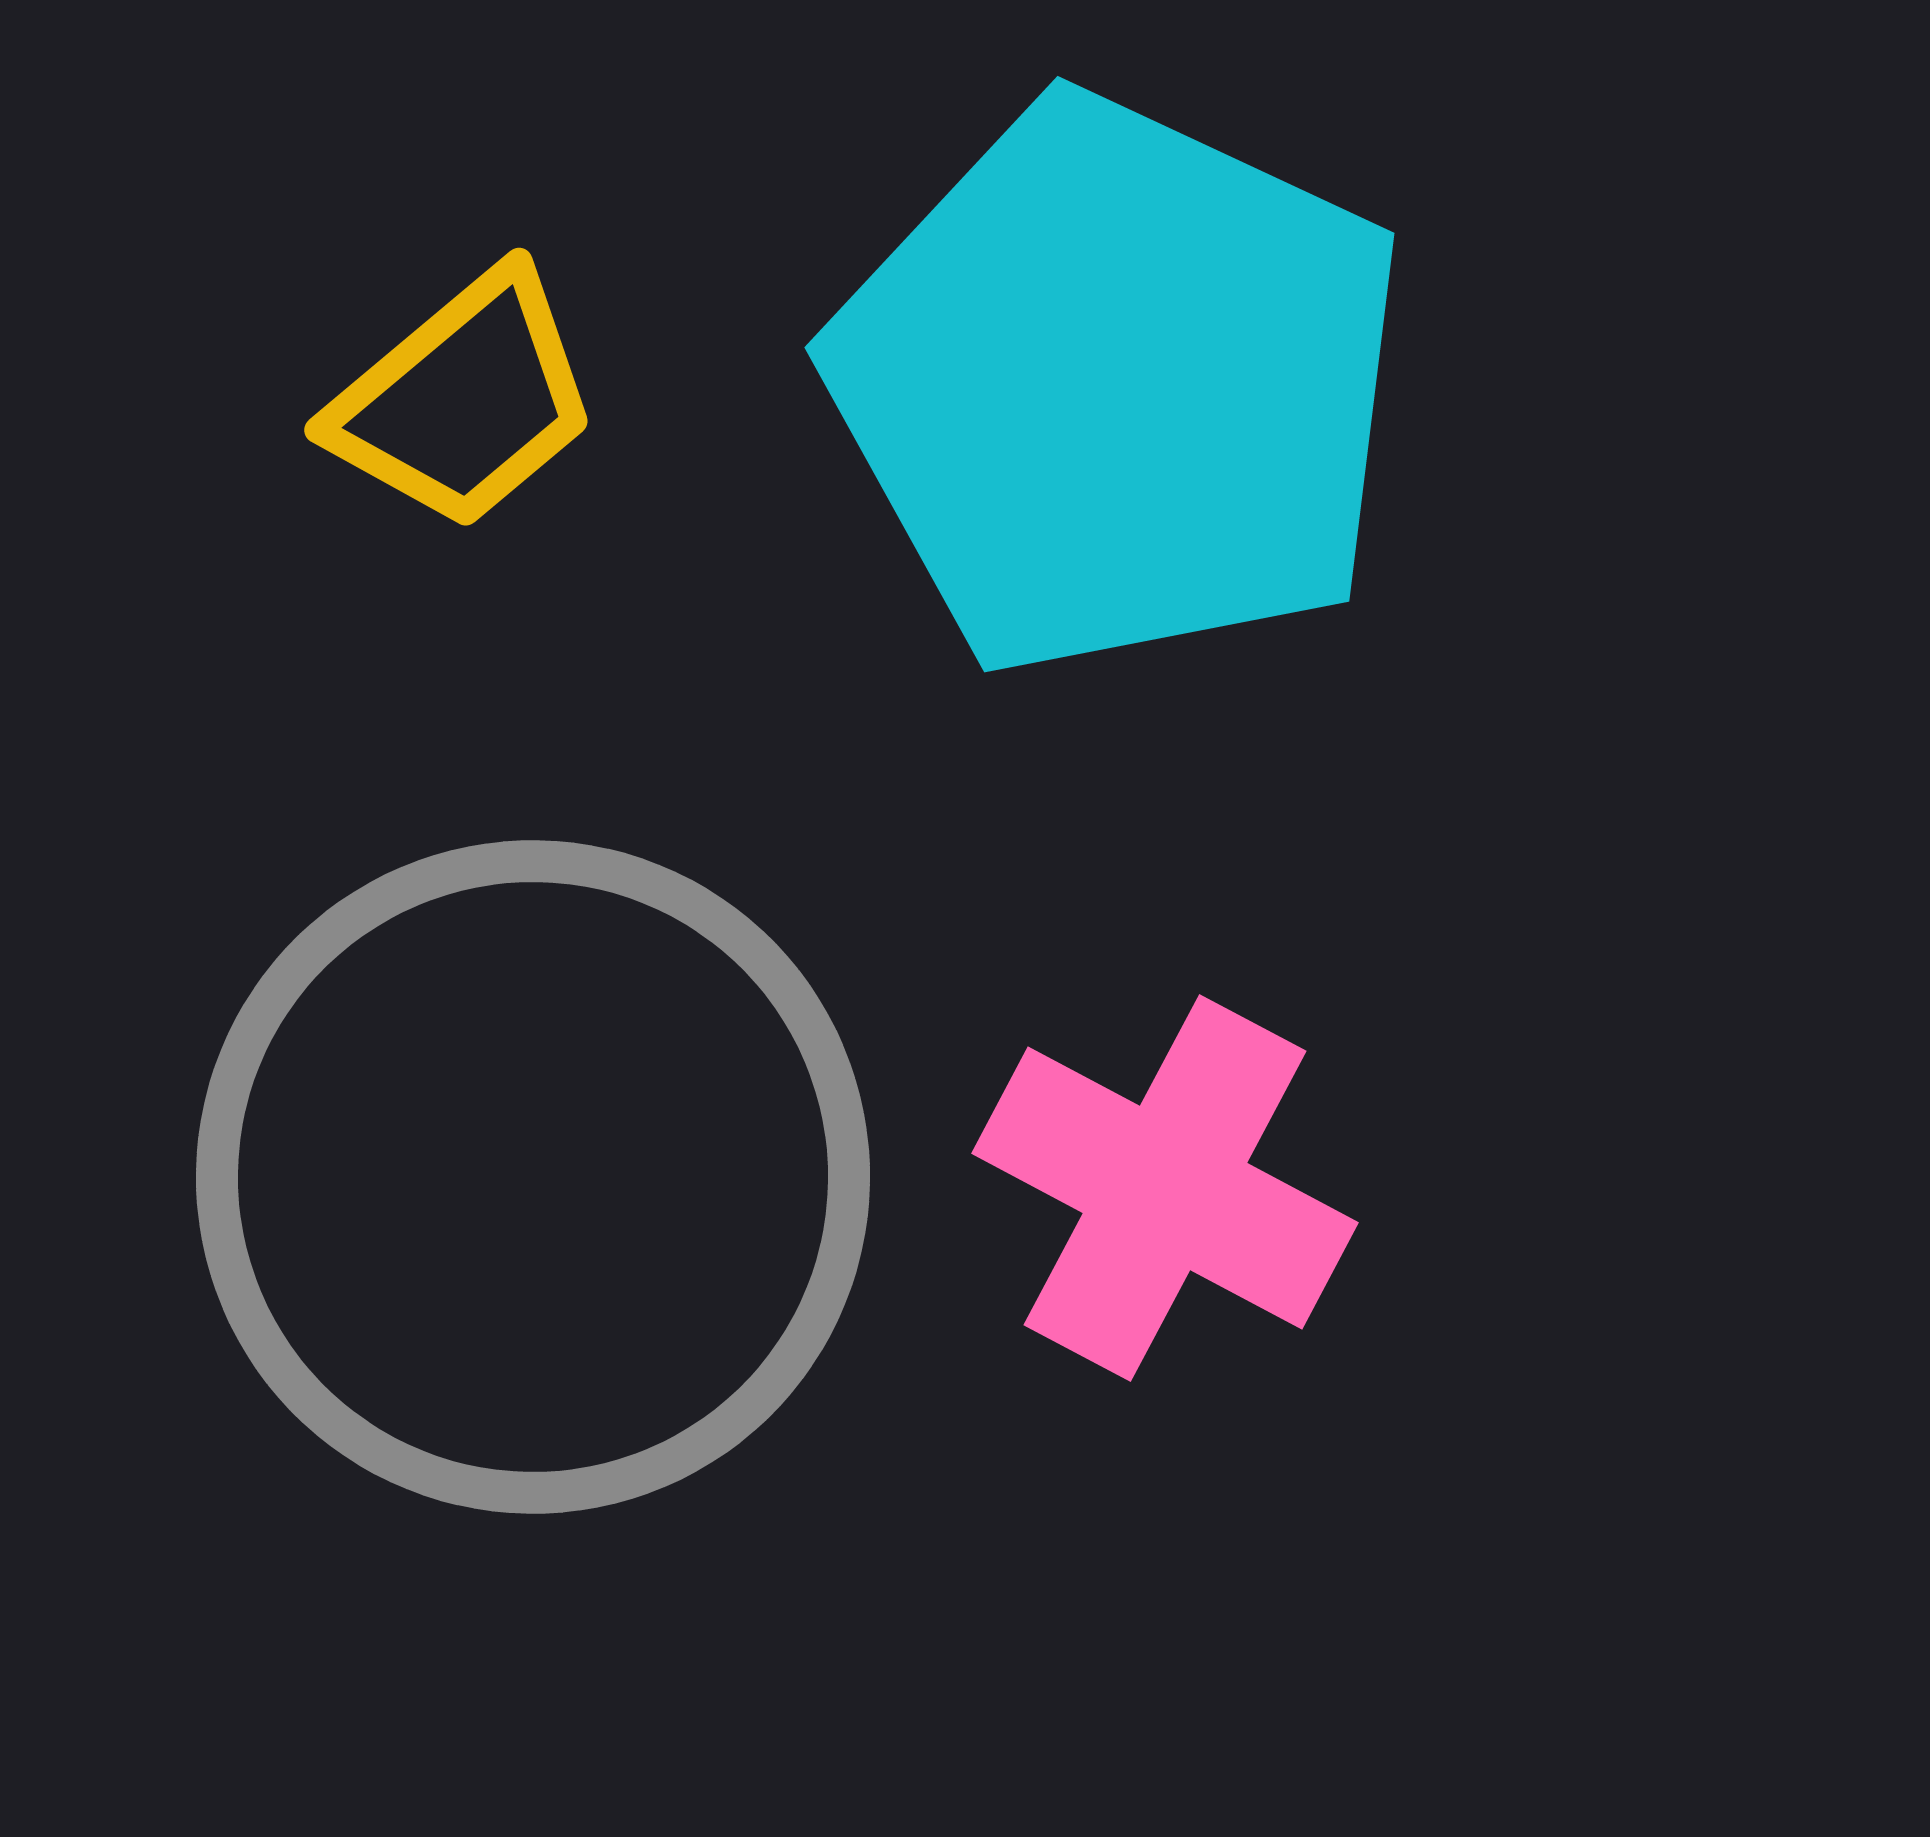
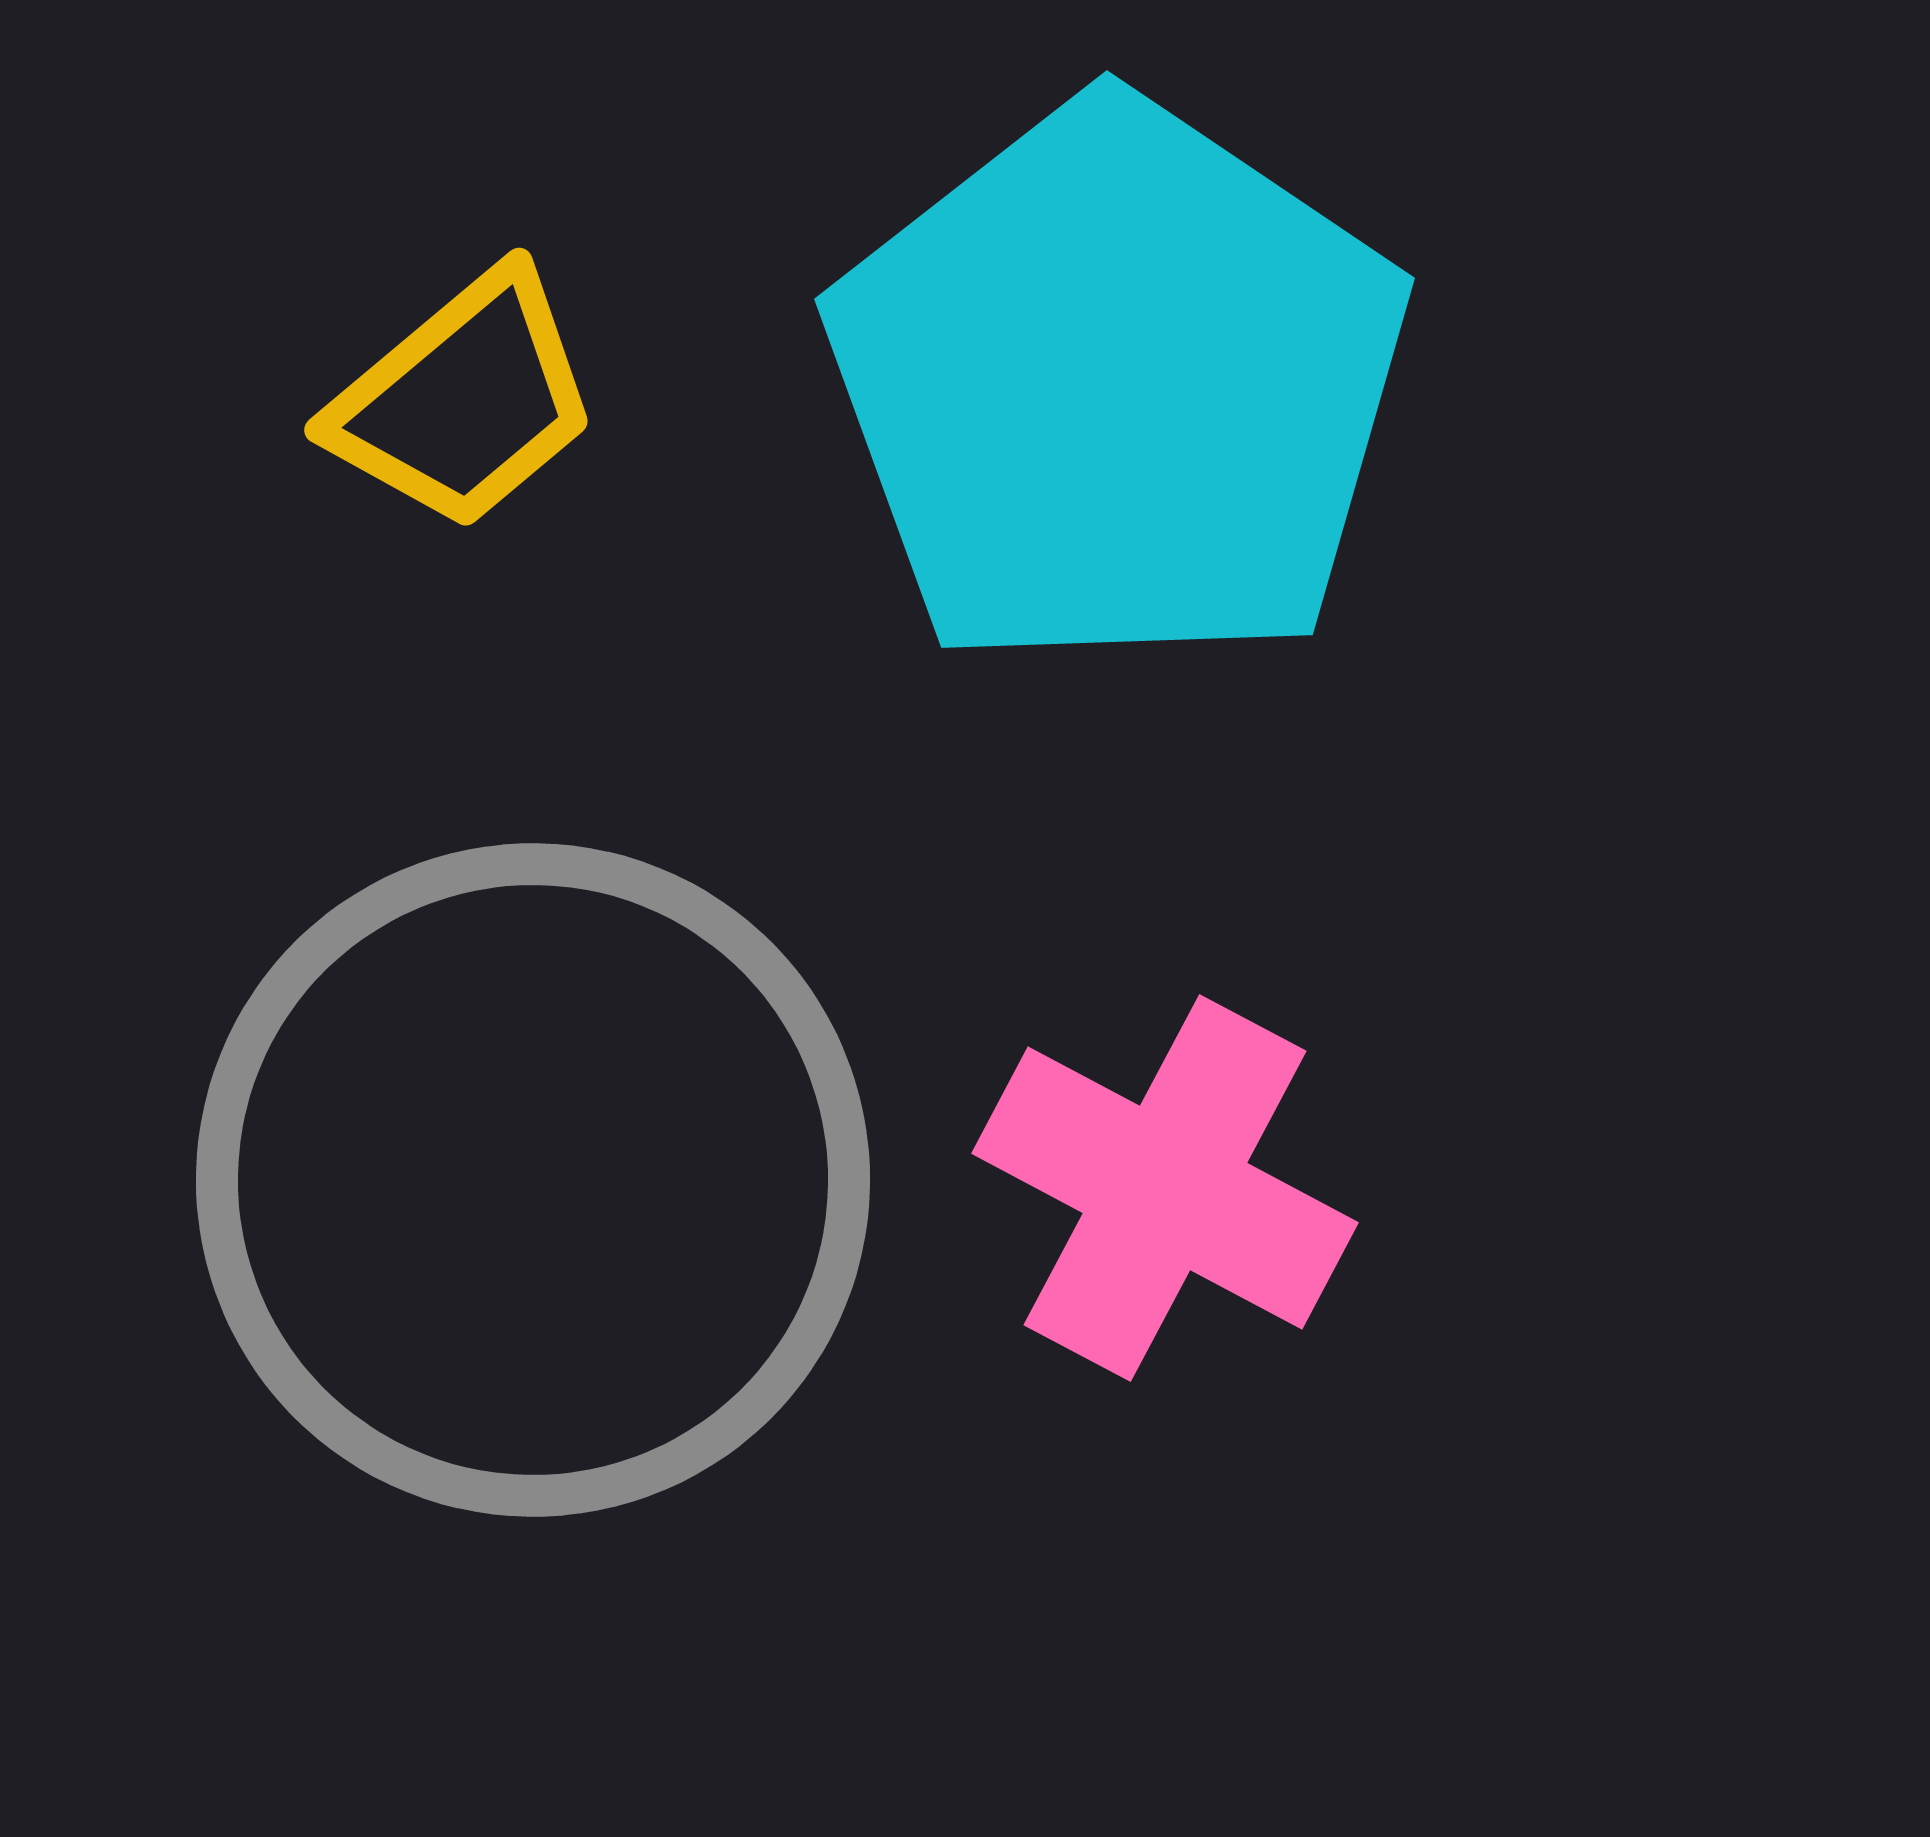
cyan pentagon: rotated 9 degrees clockwise
gray circle: moved 3 px down
